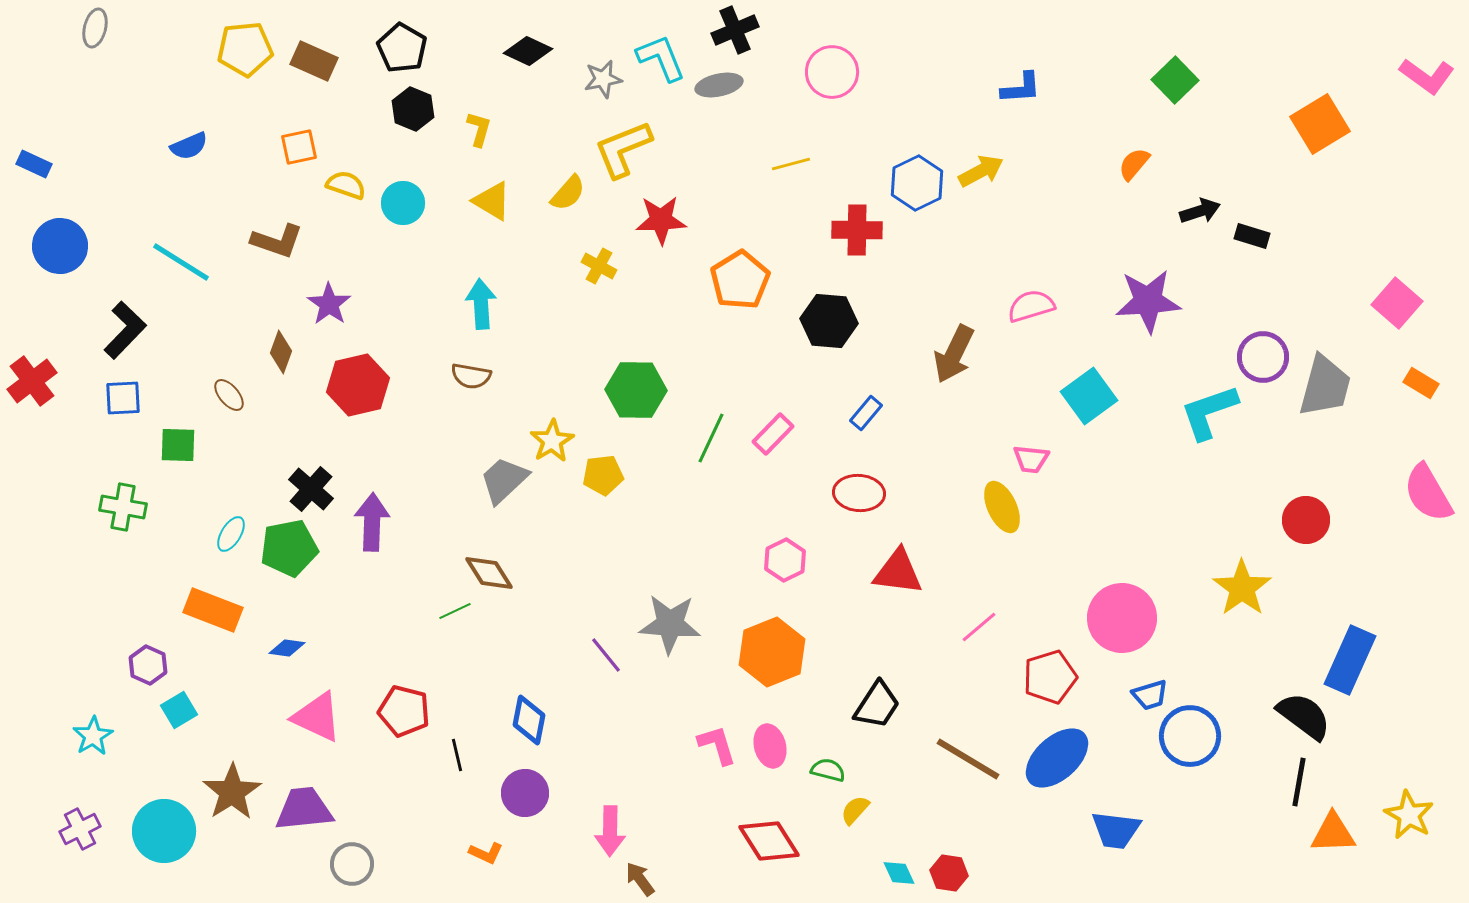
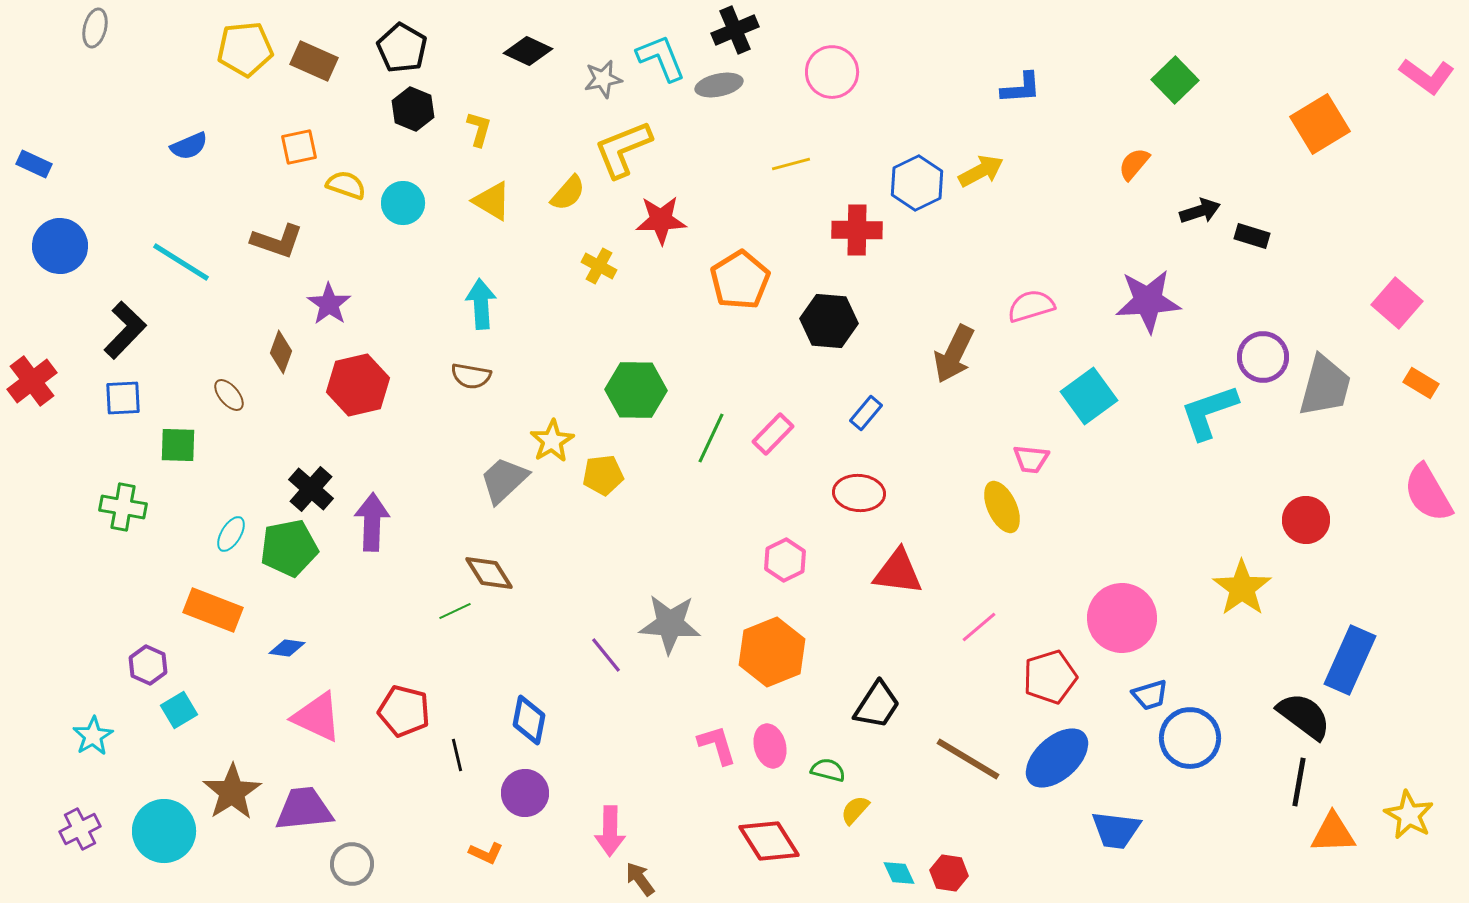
blue circle at (1190, 736): moved 2 px down
